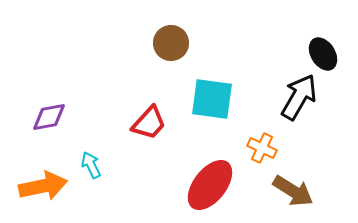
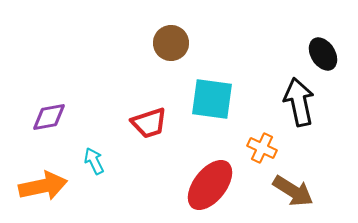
black arrow: moved 5 px down; rotated 42 degrees counterclockwise
red trapezoid: rotated 30 degrees clockwise
cyan arrow: moved 3 px right, 4 px up
